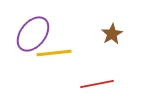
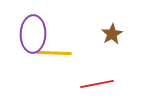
purple ellipse: rotated 36 degrees counterclockwise
yellow line: rotated 8 degrees clockwise
